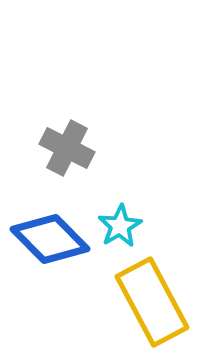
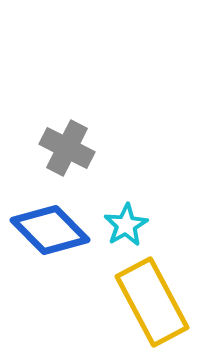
cyan star: moved 6 px right, 1 px up
blue diamond: moved 9 px up
